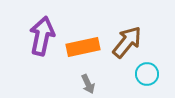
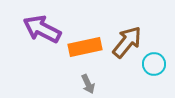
purple arrow: moved 7 px up; rotated 75 degrees counterclockwise
orange rectangle: moved 2 px right
cyan circle: moved 7 px right, 10 px up
